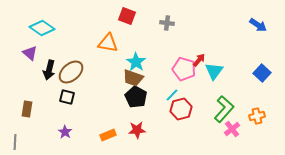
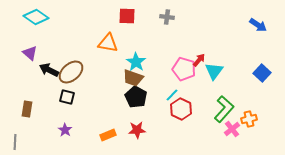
red square: rotated 18 degrees counterclockwise
gray cross: moved 6 px up
cyan diamond: moved 6 px left, 11 px up
black arrow: rotated 102 degrees clockwise
red hexagon: rotated 20 degrees counterclockwise
orange cross: moved 8 px left, 3 px down
purple star: moved 2 px up
